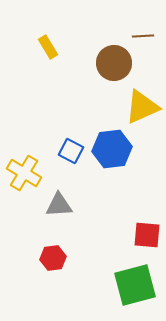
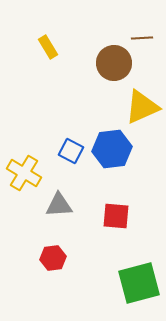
brown line: moved 1 px left, 2 px down
red square: moved 31 px left, 19 px up
green square: moved 4 px right, 2 px up
